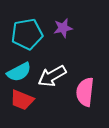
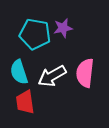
cyan pentagon: moved 8 px right; rotated 20 degrees clockwise
cyan semicircle: rotated 100 degrees clockwise
pink semicircle: moved 19 px up
red trapezoid: moved 3 px right, 2 px down; rotated 60 degrees clockwise
